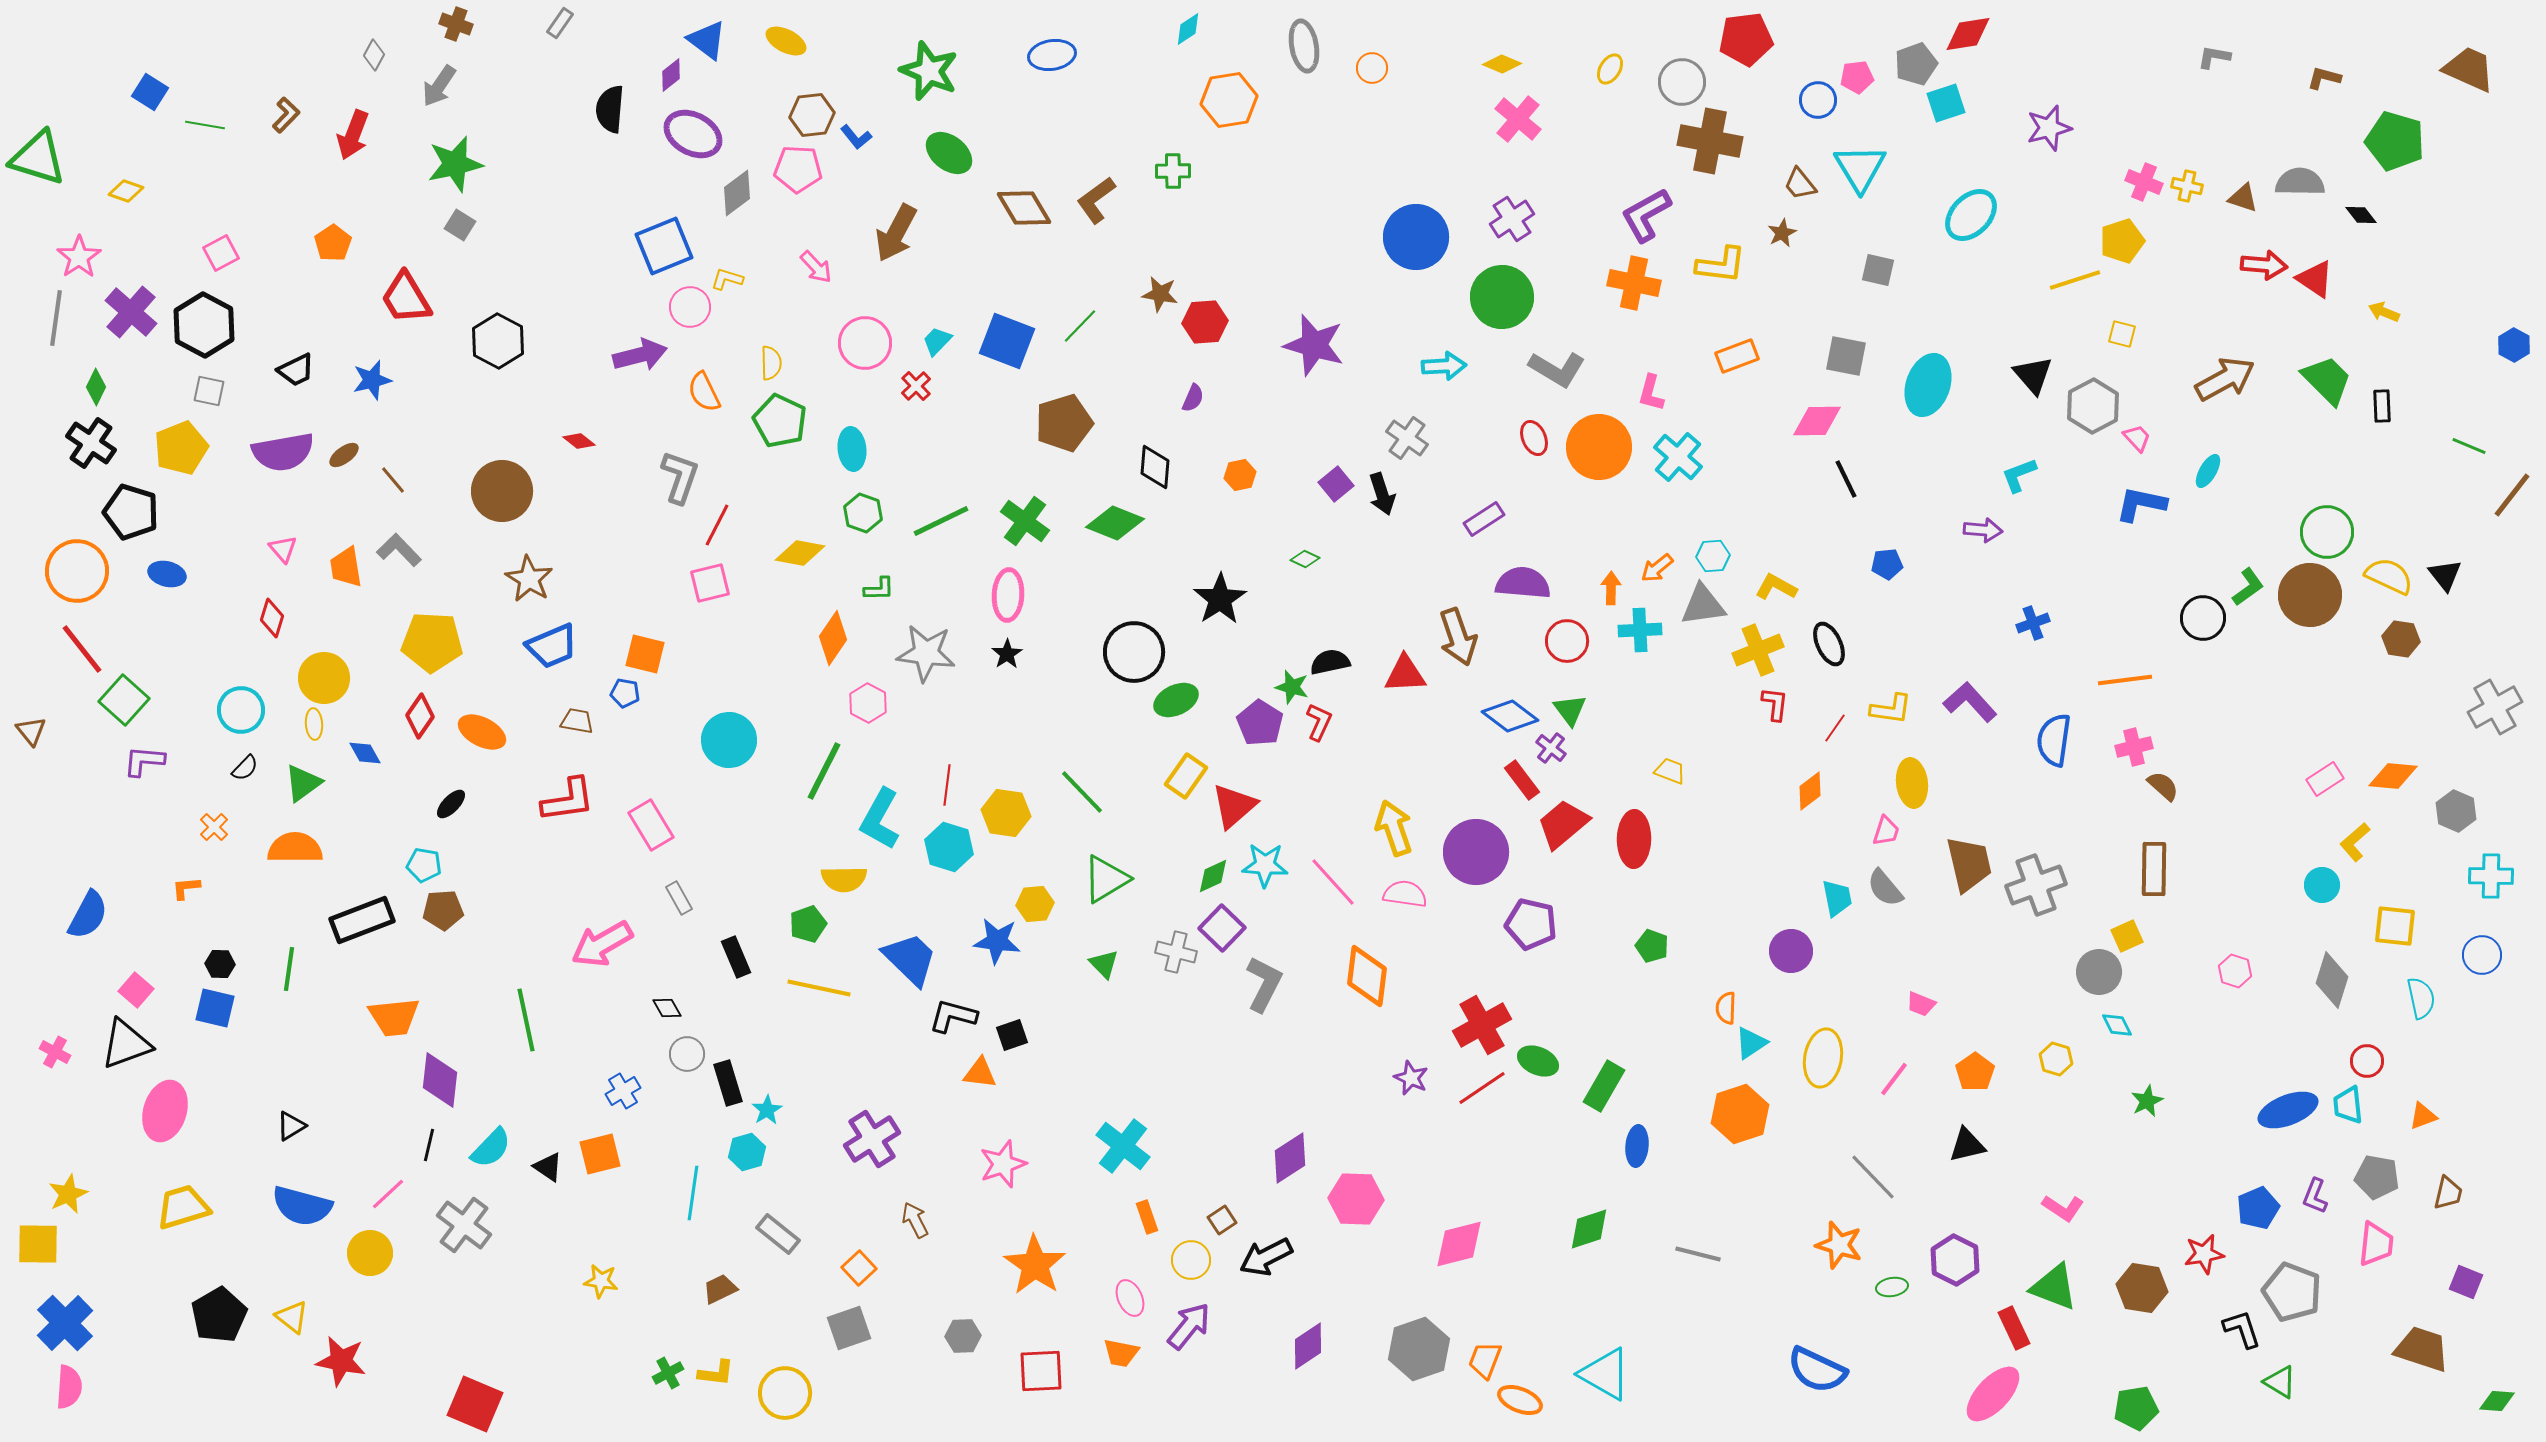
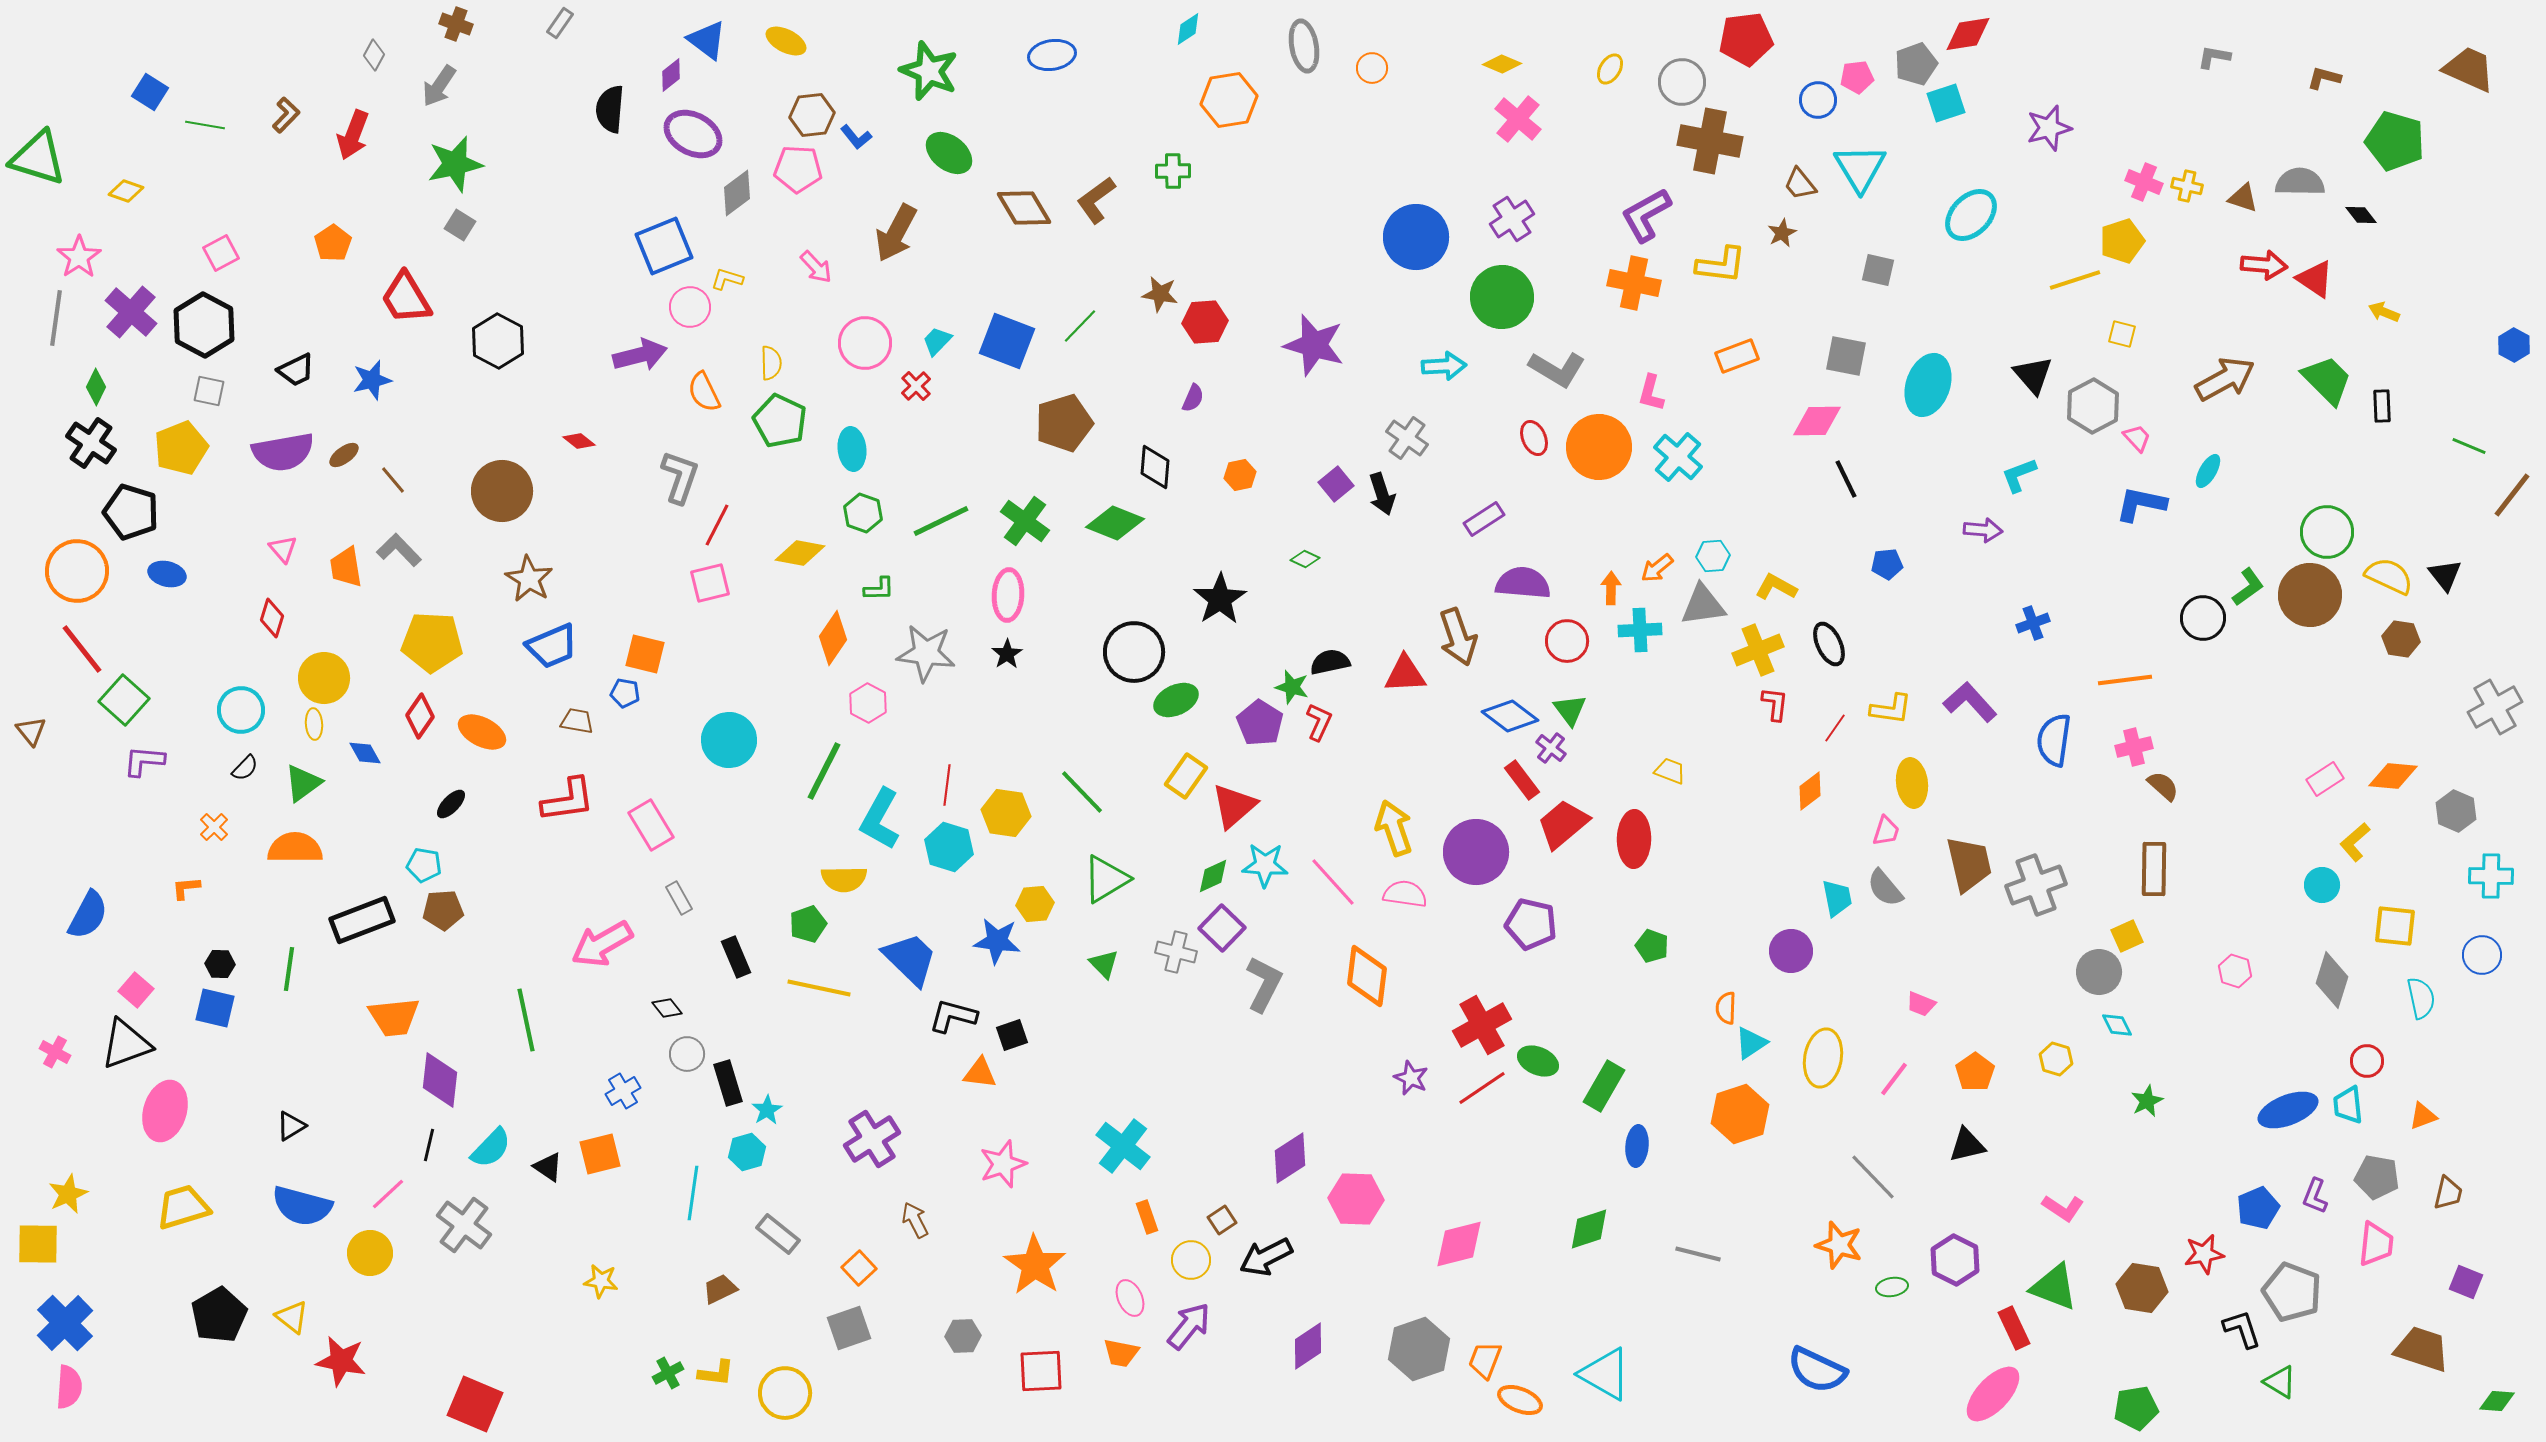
black diamond at (667, 1008): rotated 8 degrees counterclockwise
